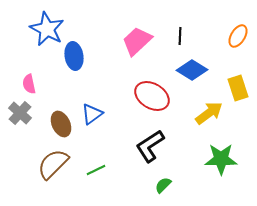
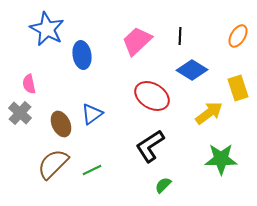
blue ellipse: moved 8 px right, 1 px up
green line: moved 4 px left
